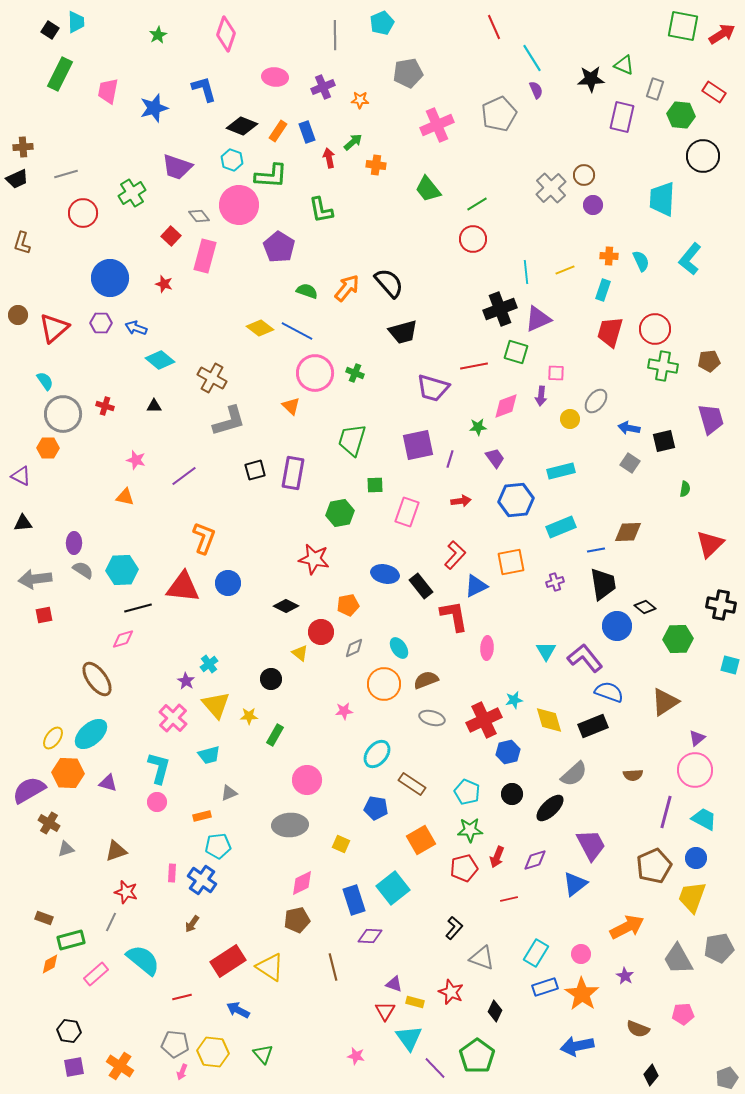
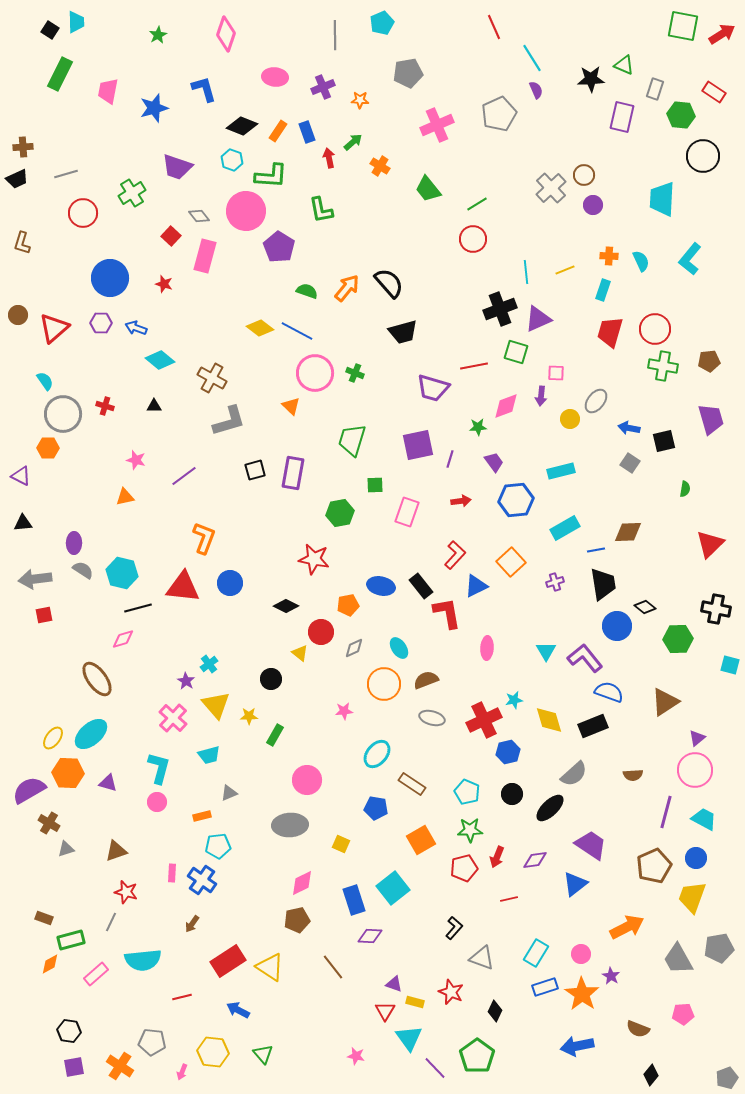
orange cross at (376, 165): moved 4 px right, 1 px down; rotated 24 degrees clockwise
pink circle at (239, 205): moved 7 px right, 6 px down
purple trapezoid at (495, 458): moved 1 px left, 4 px down
orange triangle at (125, 497): rotated 24 degrees counterclockwise
cyan rectangle at (561, 527): moved 4 px right, 1 px down; rotated 8 degrees counterclockwise
orange square at (511, 562): rotated 32 degrees counterclockwise
cyan hexagon at (122, 570): moved 3 px down; rotated 16 degrees clockwise
blue ellipse at (385, 574): moved 4 px left, 12 px down
blue circle at (228, 583): moved 2 px right
black cross at (721, 605): moved 5 px left, 4 px down
red L-shape at (454, 616): moved 7 px left, 3 px up
purple trapezoid at (591, 845): rotated 28 degrees counterclockwise
purple diamond at (535, 860): rotated 10 degrees clockwise
cyan semicircle at (143, 960): rotated 135 degrees clockwise
brown line at (333, 967): rotated 24 degrees counterclockwise
purple star at (625, 976): moved 14 px left
gray pentagon at (175, 1044): moved 23 px left, 2 px up
